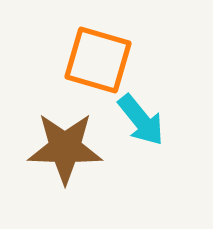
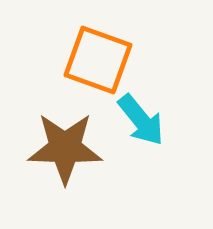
orange square: rotated 4 degrees clockwise
